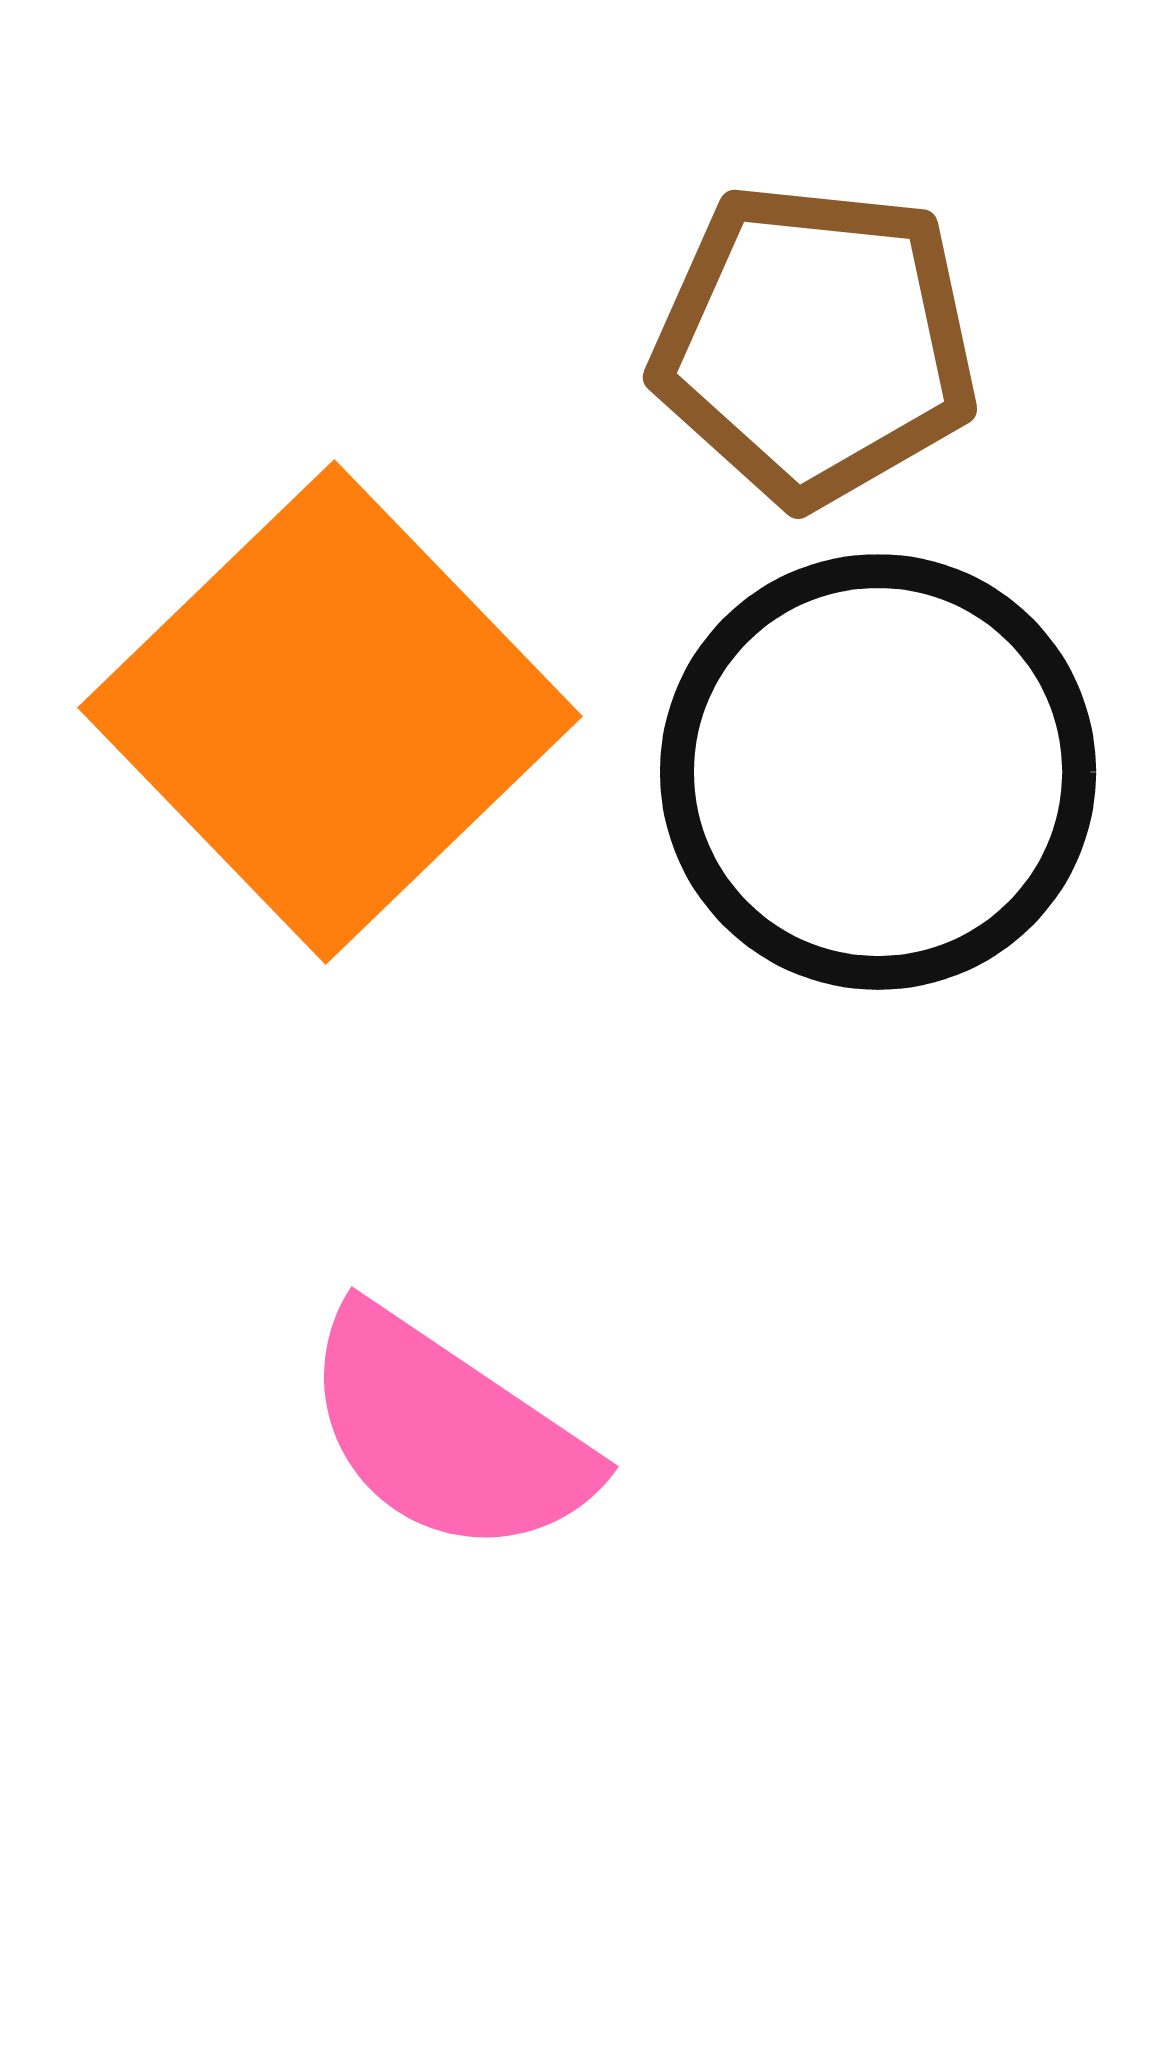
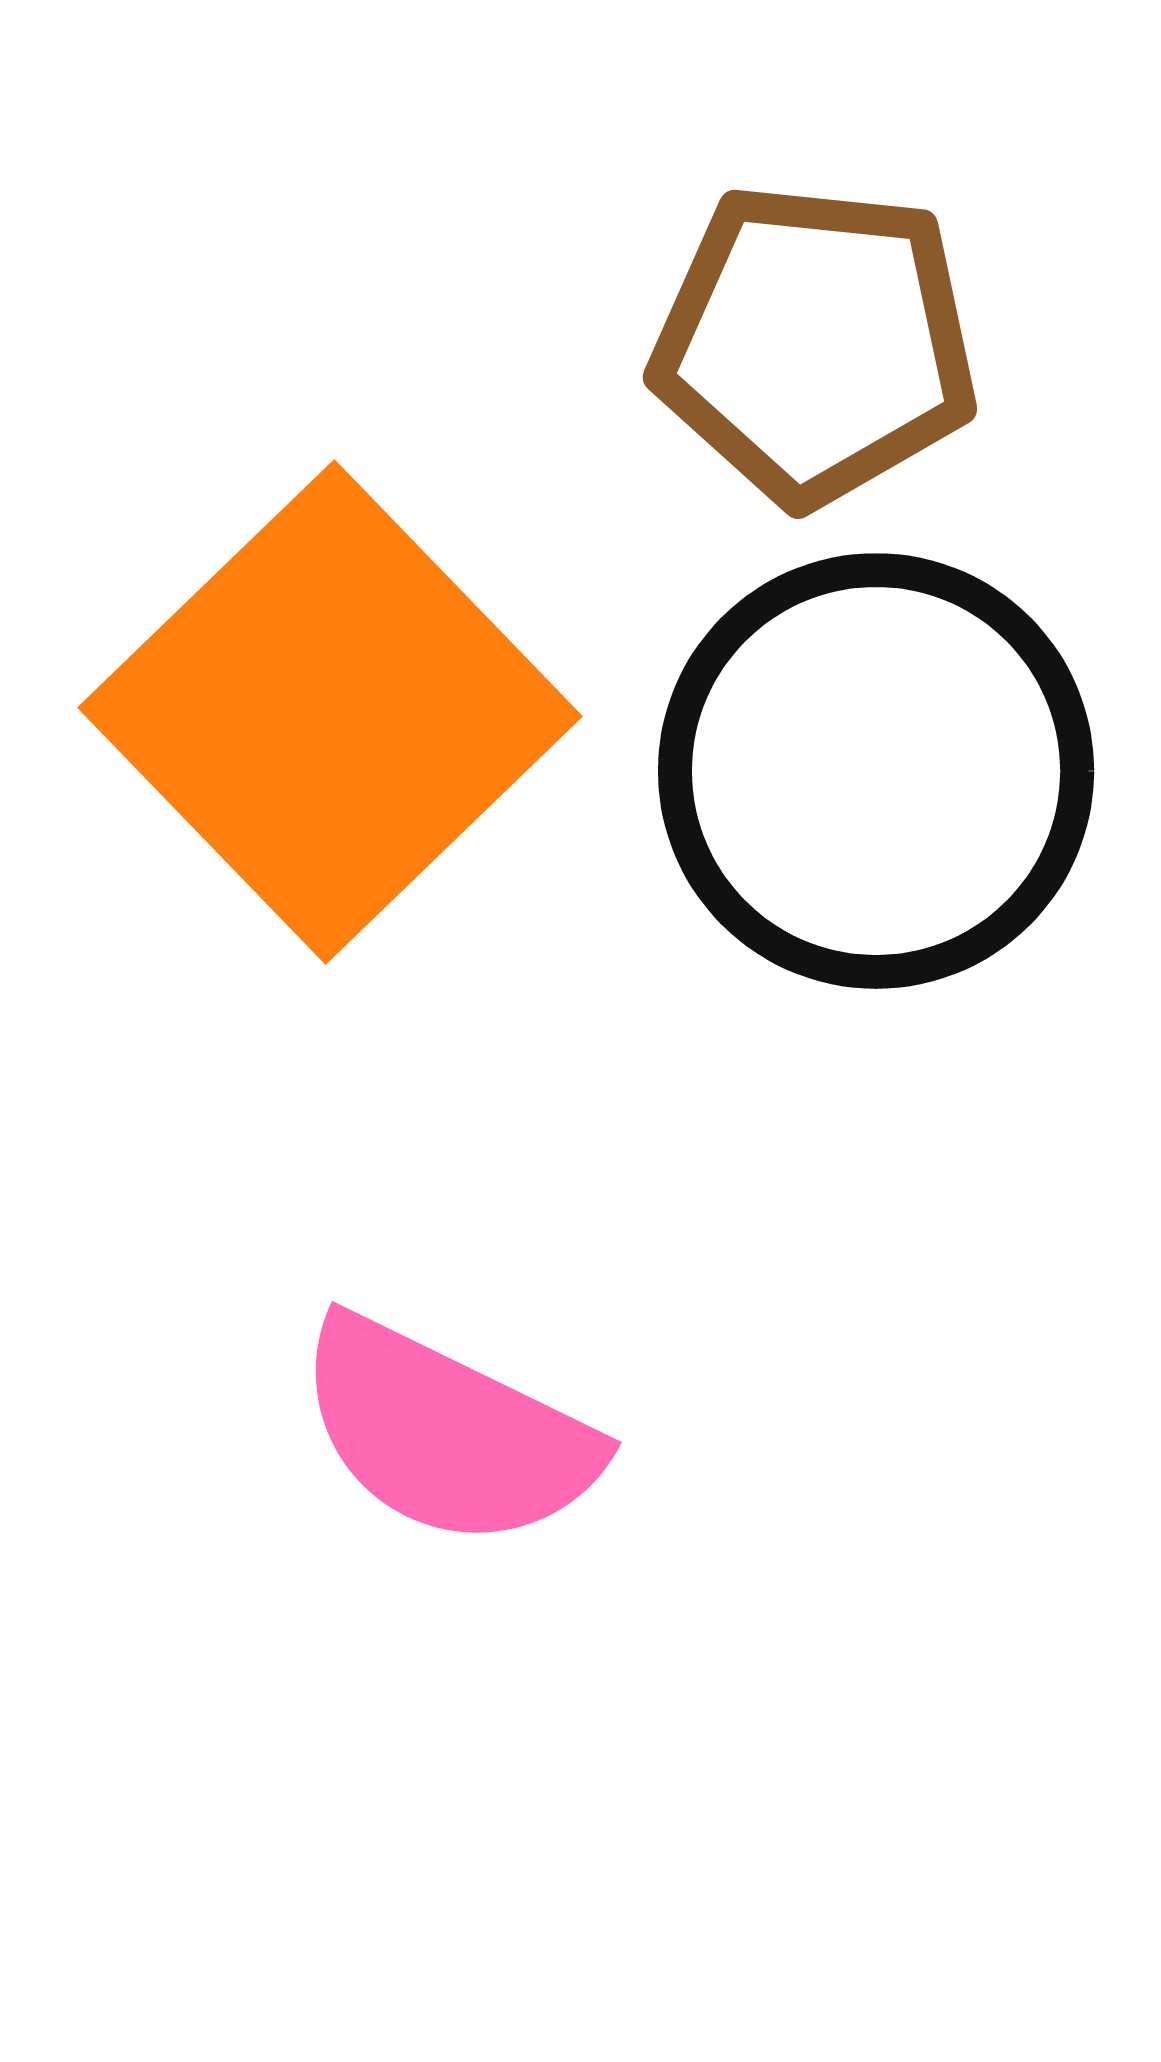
black circle: moved 2 px left, 1 px up
pink semicircle: rotated 8 degrees counterclockwise
